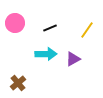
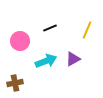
pink circle: moved 5 px right, 18 px down
yellow line: rotated 12 degrees counterclockwise
cyan arrow: moved 7 px down; rotated 20 degrees counterclockwise
brown cross: moved 3 px left; rotated 28 degrees clockwise
